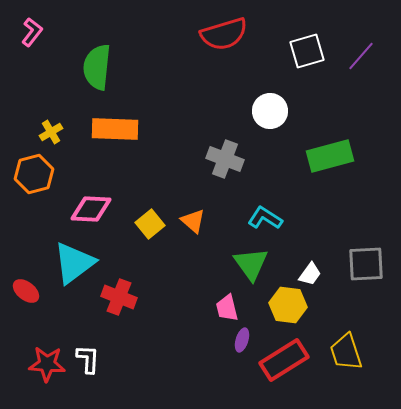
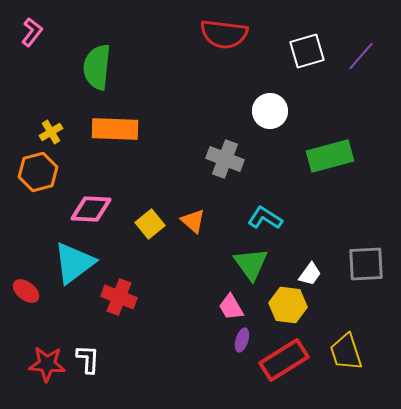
red semicircle: rotated 24 degrees clockwise
orange hexagon: moved 4 px right, 2 px up
pink trapezoid: moved 4 px right, 1 px up; rotated 16 degrees counterclockwise
